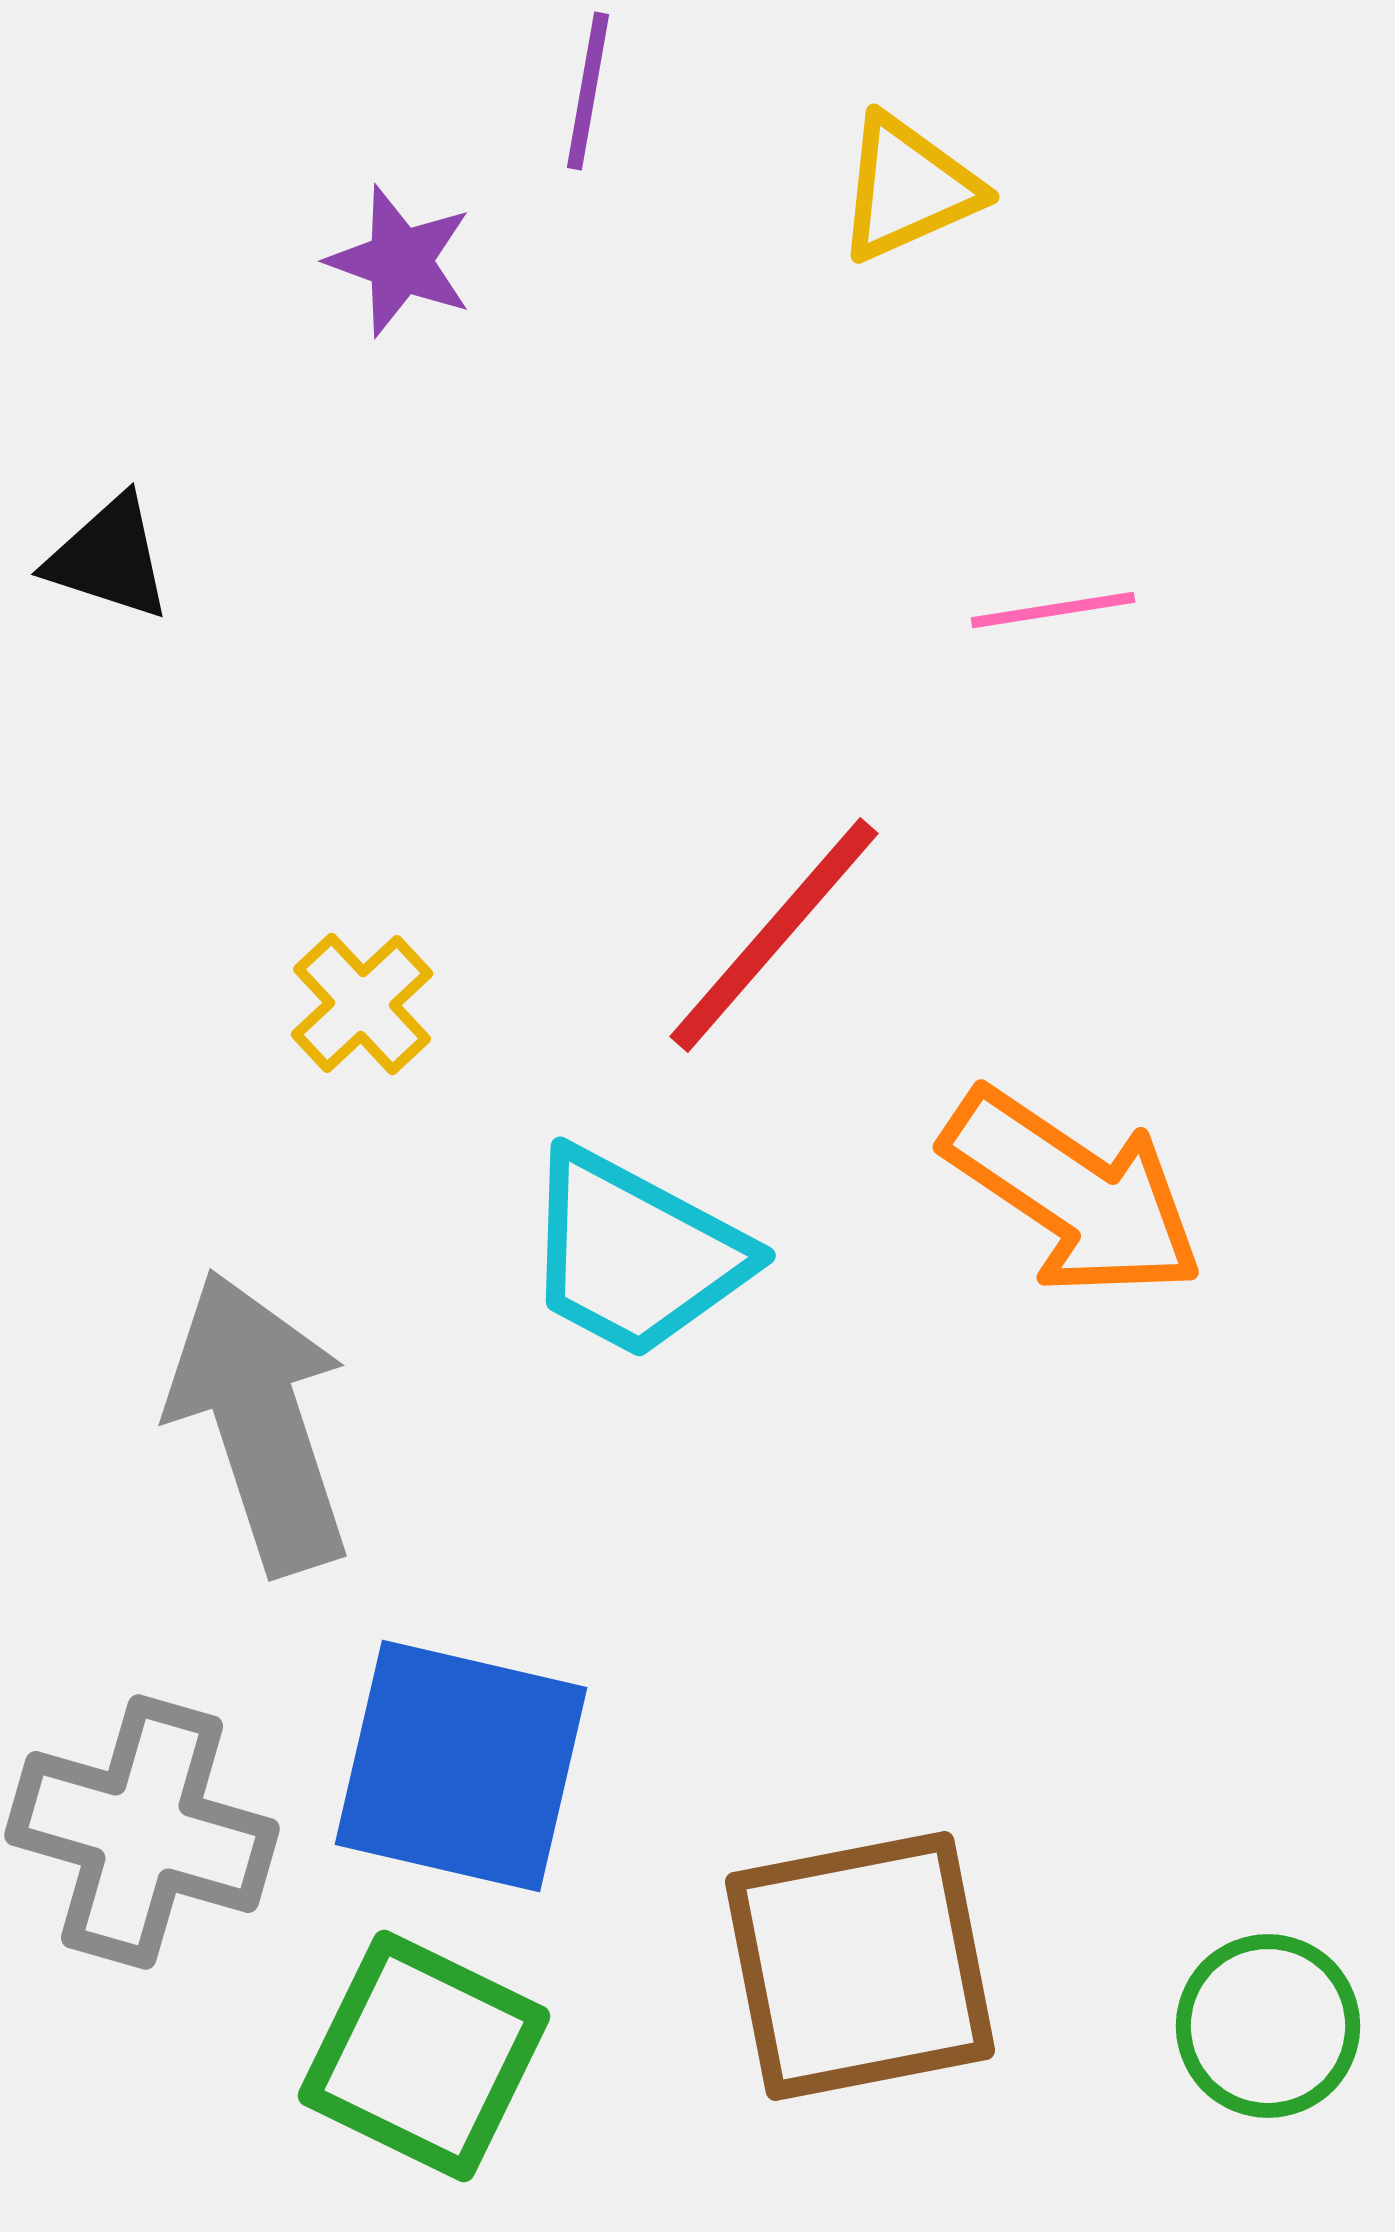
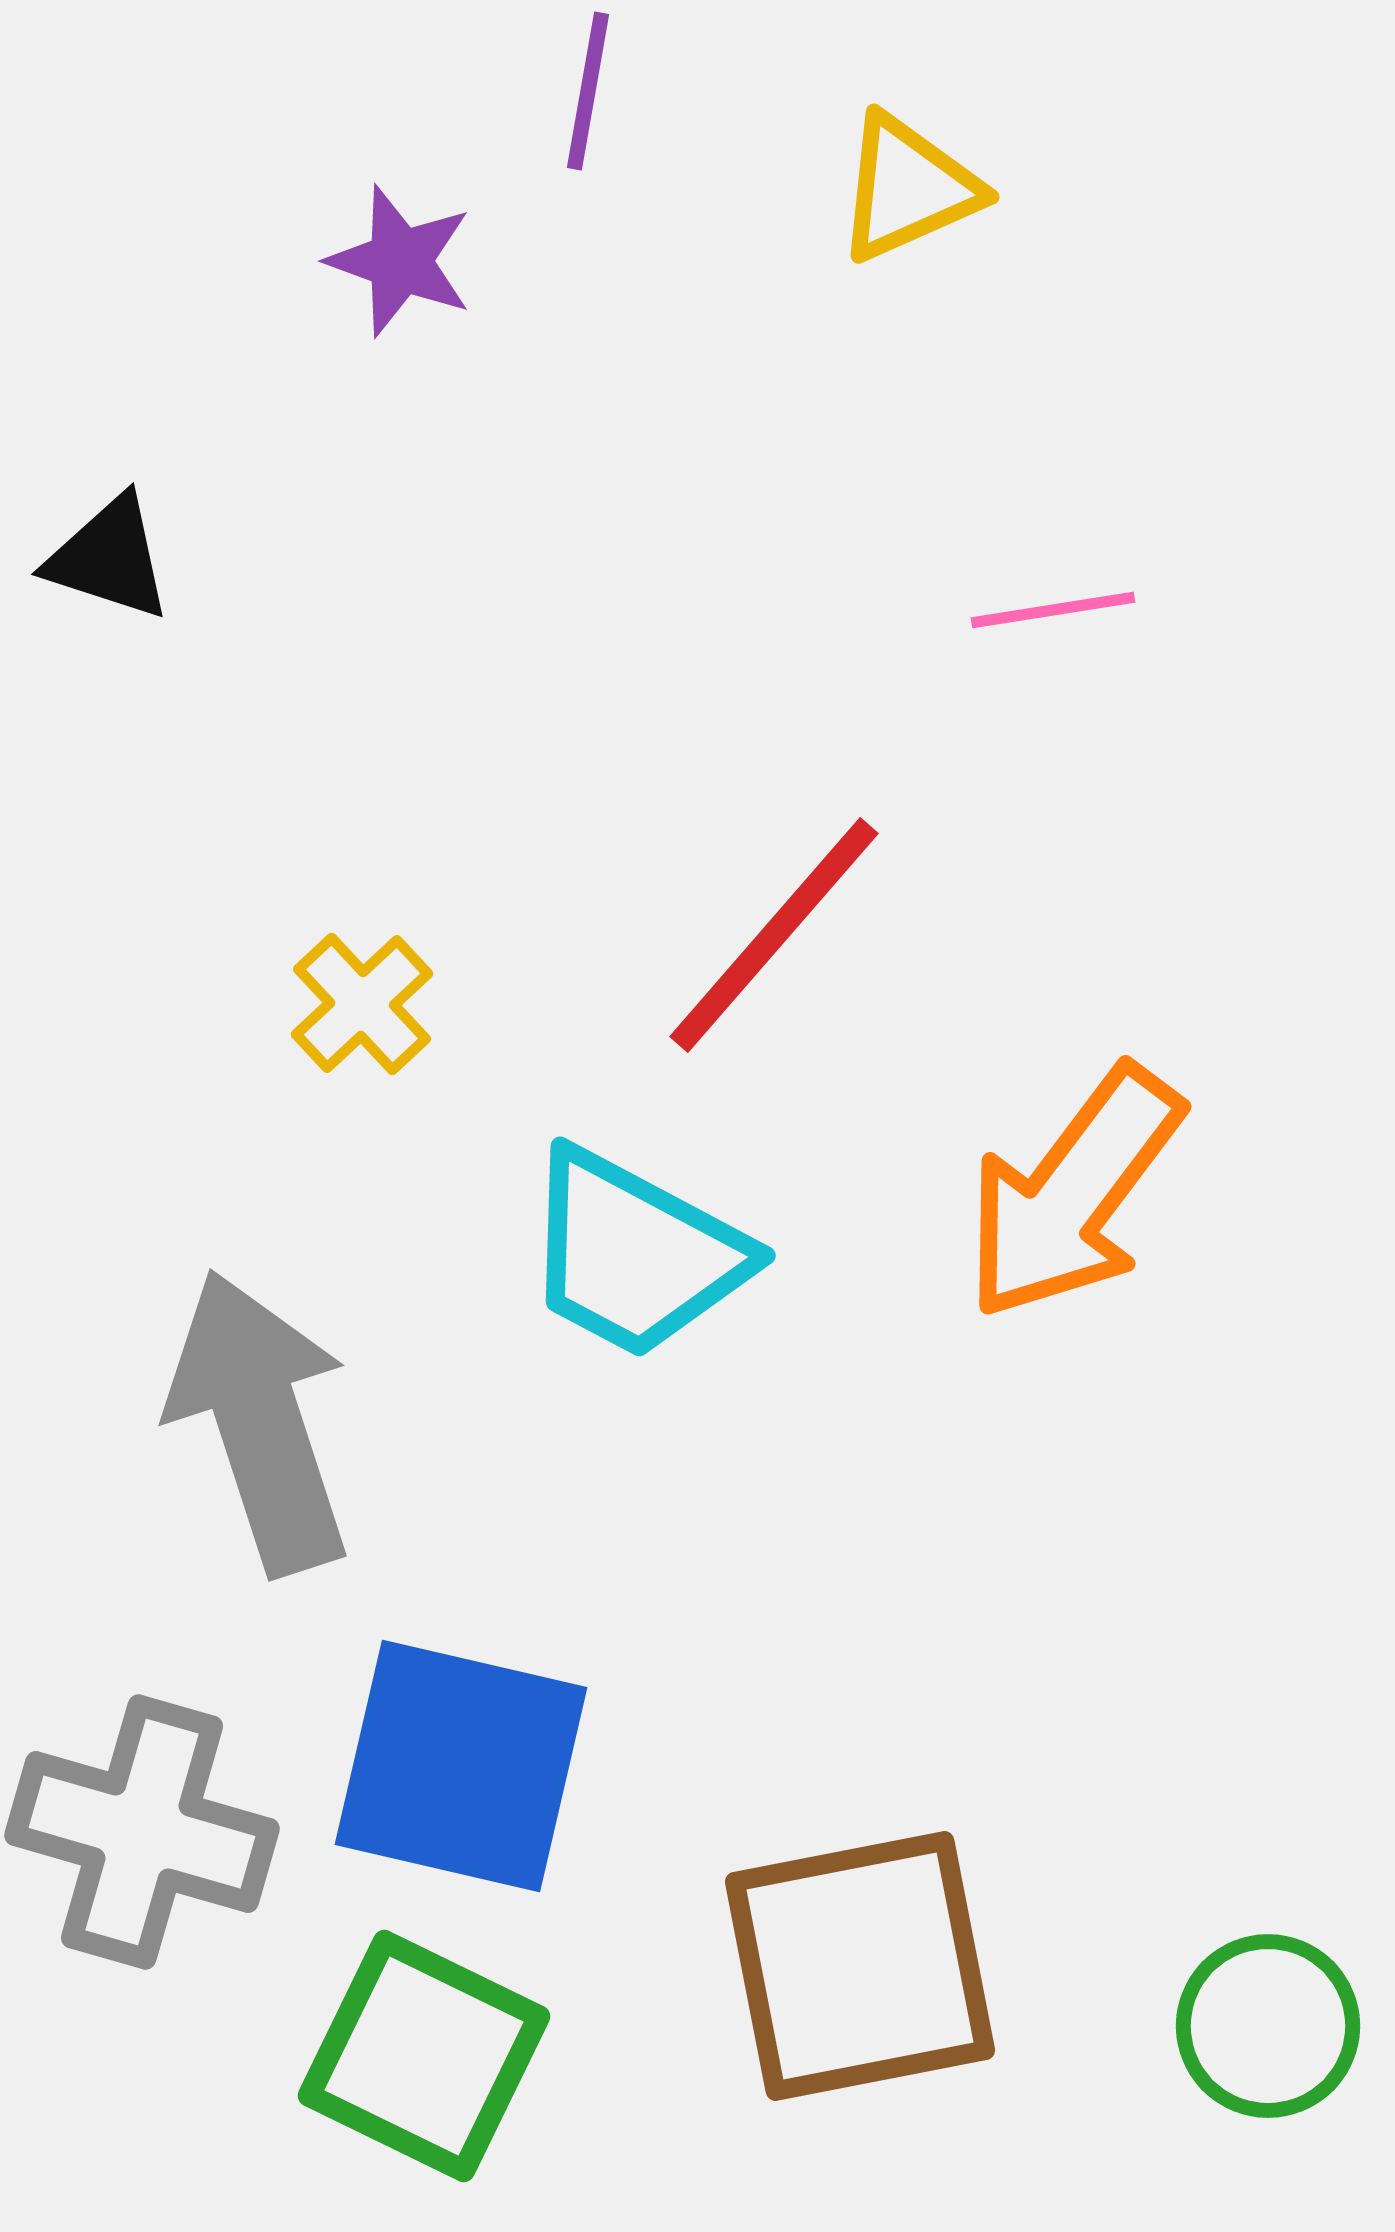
orange arrow: rotated 93 degrees clockwise
